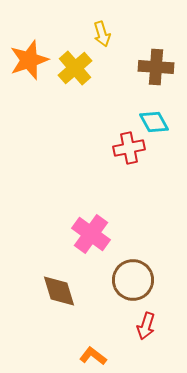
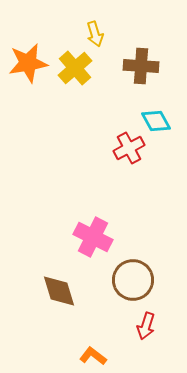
yellow arrow: moved 7 px left
orange star: moved 1 px left, 3 px down; rotated 9 degrees clockwise
brown cross: moved 15 px left, 1 px up
cyan diamond: moved 2 px right, 1 px up
red cross: rotated 16 degrees counterclockwise
pink cross: moved 2 px right, 3 px down; rotated 9 degrees counterclockwise
